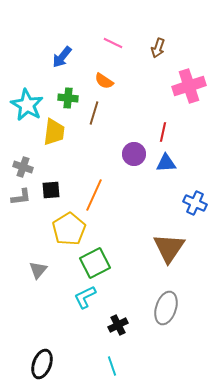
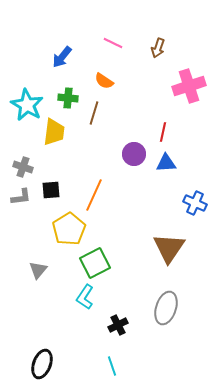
cyan L-shape: rotated 30 degrees counterclockwise
